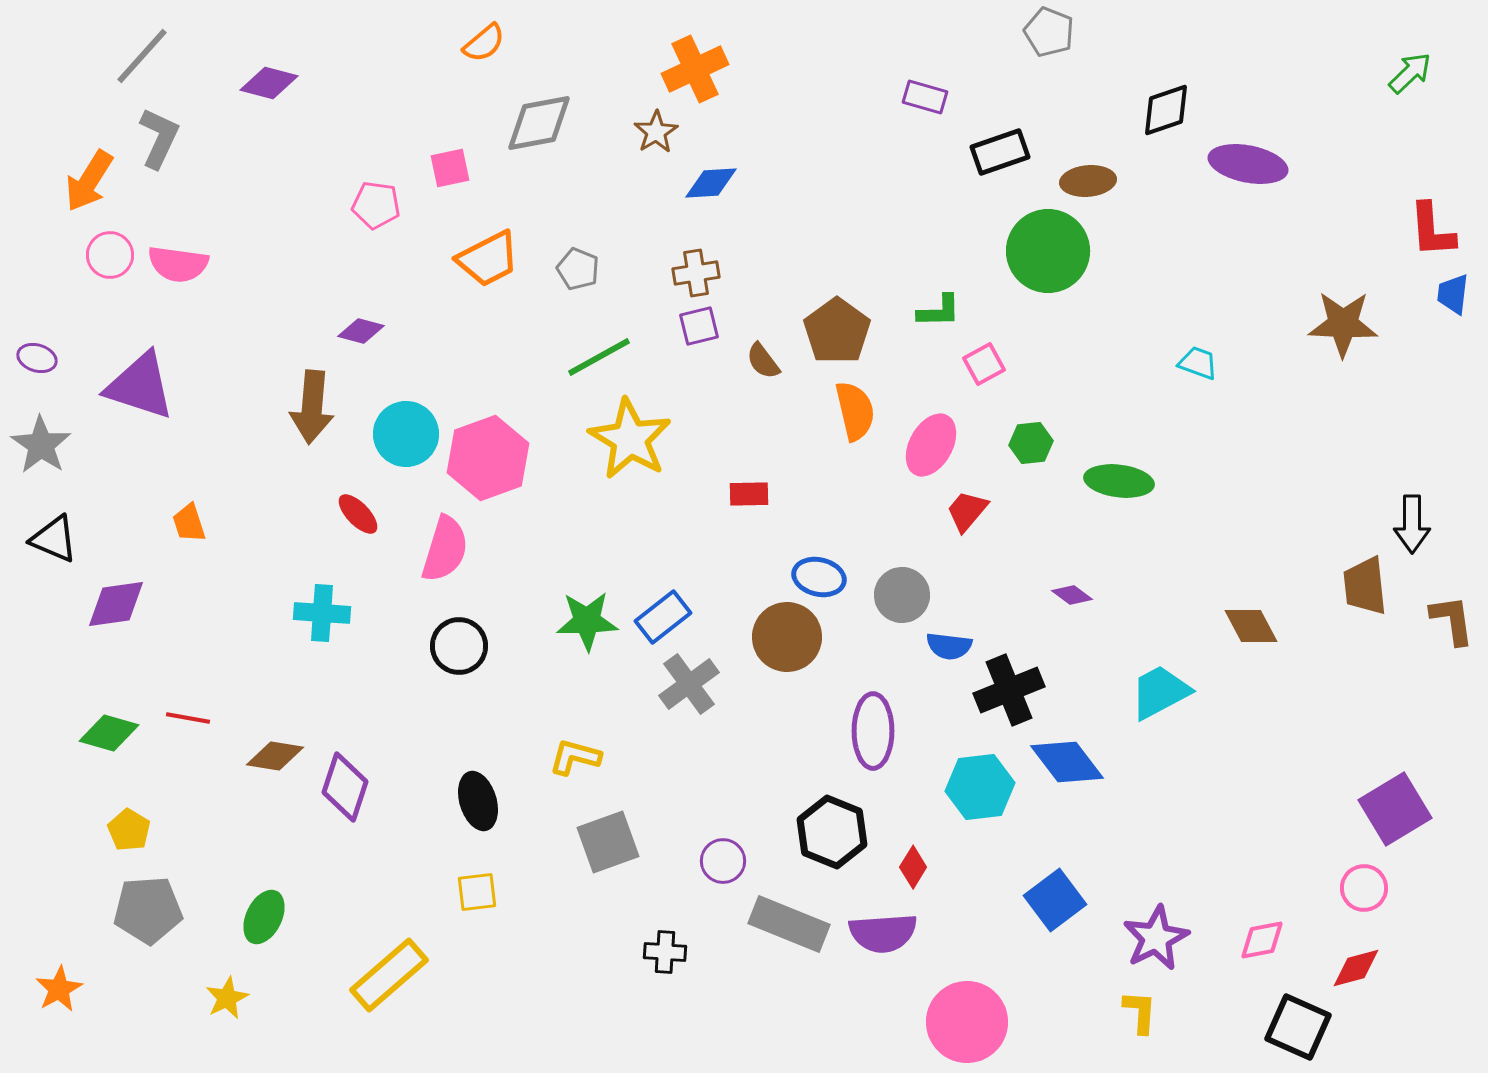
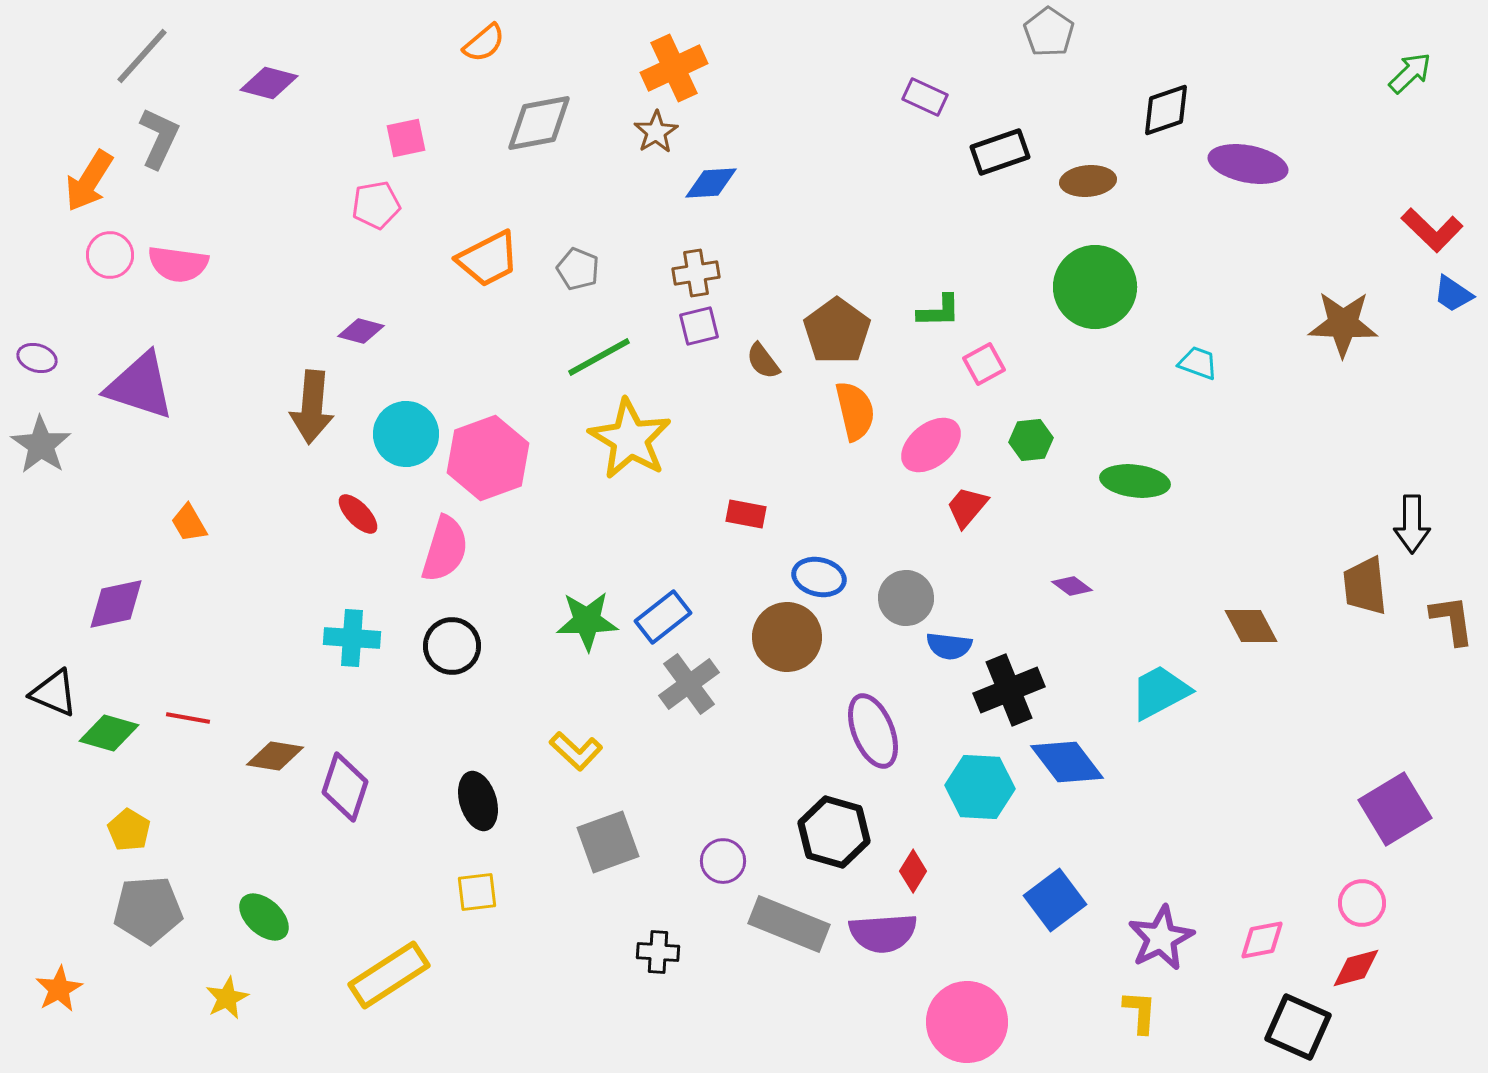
gray pentagon at (1049, 32): rotated 12 degrees clockwise
orange cross at (695, 69): moved 21 px left, 1 px up
purple rectangle at (925, 97): rotated 9 degrees clockwise
pink square at (450, 168): moved 44 px left, 30 px up
pink pentagon at (376, 205): rotated 18 degrees counterclockwise
red L-shape at (1432, 230): rotated 42 degrees counterclockwise
green circle at (1048, 251): moved 47 px right, 36 px down
blue trapezoid at (1453, 294): rotated 63 degrees counterclockwise
green hexagon at (1031, 443): moved 3 px up
pink ellipse at (931, 445): rotated 22 degrees clockwise
green ellipse at (1119, 481): moved 16 px right
red rectangle at (749, 494): moved 3 px left, 20 px down; rotated 12 degrees clockwise
red trapezoid at (967, 511): moved 4 px up
orange trapezoid at (189, 523): rotated 12 degrees counterclockwise
black triangle at (54, 539): moved 154 px down
gray circle at (902, 595): moved 4 px right, 3 px down
purple diamond at (1072, 595): moved 9 px up
purple diamond at (116, 604): rotated 4 degrees counterclockwise
cyan cross at (322, 613): moved 30 px right, 25 px down
black circle at (459, 646): moved 7 px left
purple ellipse at (873, 731): rotated 22 degrees counterclockwise
yellow L-shape at (575, 757): moved 1 px right, 6 px up; rotated 152 degrees counterclockwise
cyan hexagon at (980, 787): rotated 10 degrees clockwise
black hexagon at (832, 832): moved 2 px right; rotated 6 degrees counterclockwise
red diamond at (913, 867): moved 4 px down
pink circle at (1364, 888): moved 2 px left, 15 px down
green ellipse at (264, 917): rotated 74 degrees counterclockwise
purple star at (1156, 938): moved 5 px right
black cross at (665, 952): moved 7 px left
yellow rectangle at (389, 975): rotated 8 degrees clockwise
